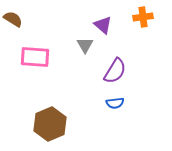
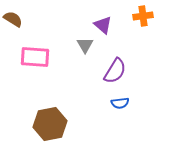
orange cross: moved 1 px up
blue semicircle: moved 5 px right
brown hexagon: rotated 12 degrees clockwise
